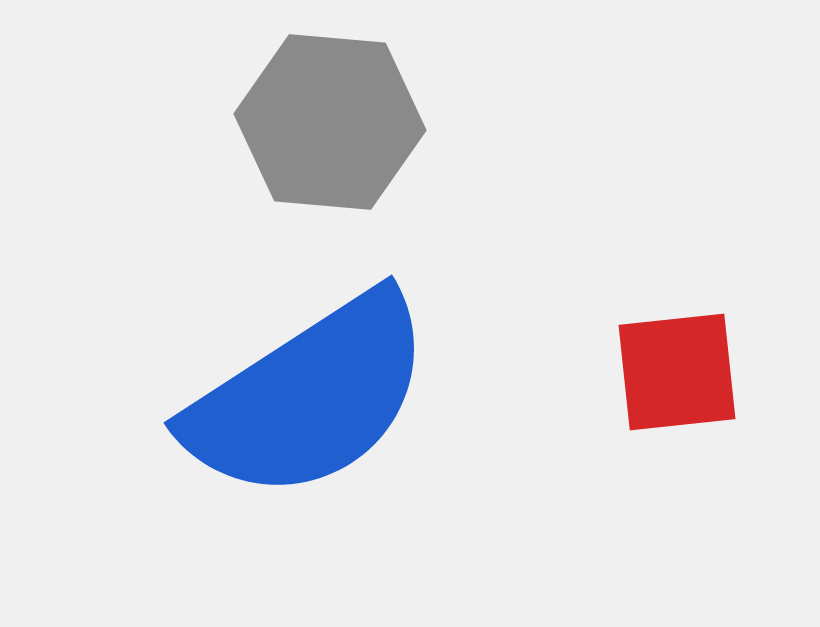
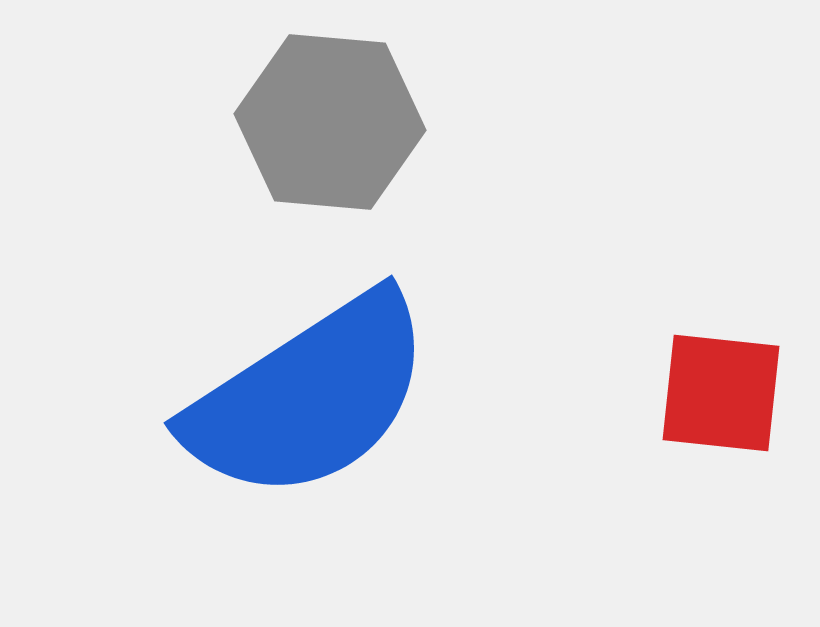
red square: moved 44 px right, 21 px down; rotated 12 degrees clockwise
